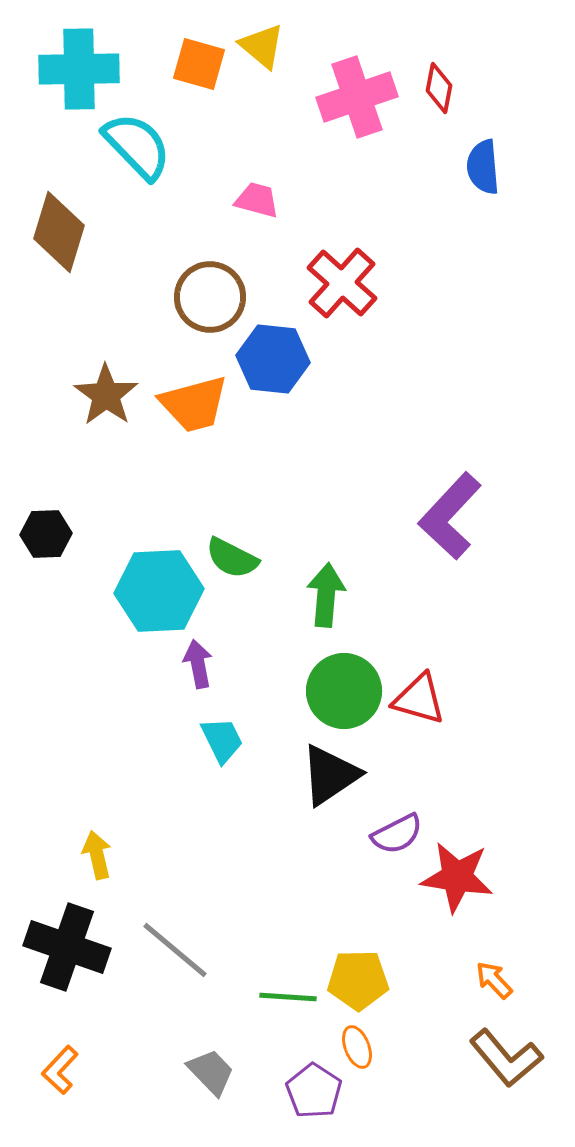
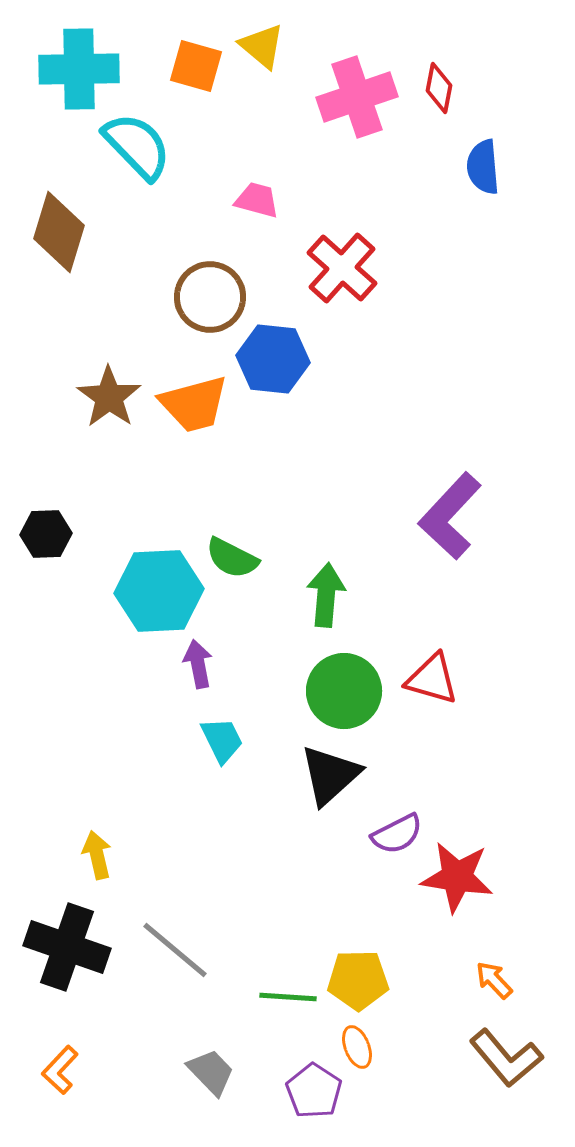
orange square: moved 3 px left, 2 px down
red cross: moved 15 px up
brown star: moved 3 px right, 2 px down
red triangle: moved 13 px right, 20 px up
black triangle: rotated 8 degrees counterclockwise
